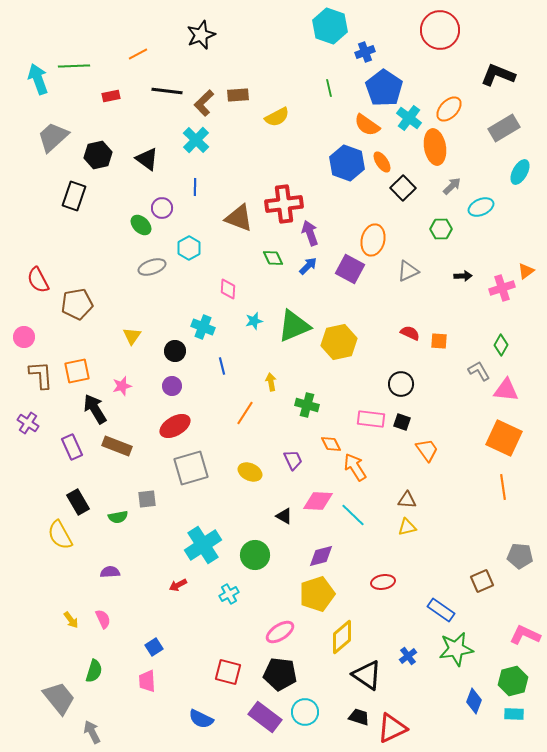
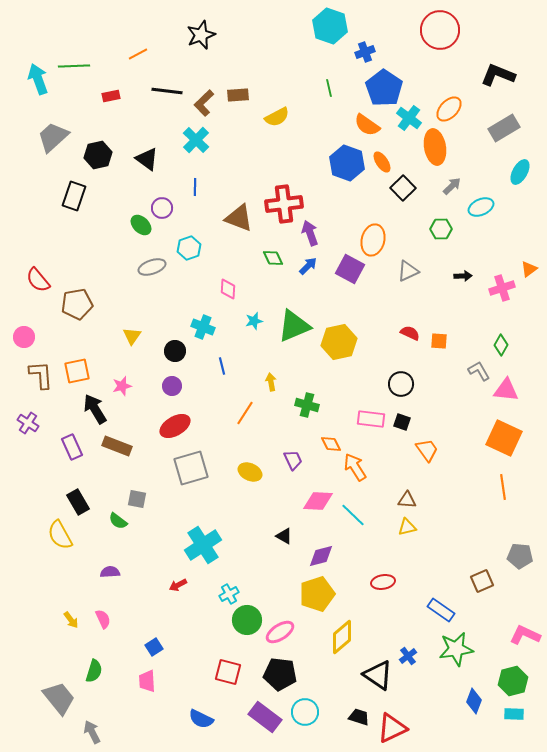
cyan hexagon at (189, 248): rotated 10 degrees clockwise
orange triangle at (526, 271): moved 3 px right, 2 px up
red semicircle at (38, 280): rotated 12 degrees counterclockwise
gray square at (147, 499): moved 10 px left; rotated 18 degrees clockwise
black triangle at (284, 516): moved 20 px down
green semicircle at (118, 517): moved 4 px down; rotated 48 degrees clockwise
green circle at (255, 555): moved 8 px left, 65 px down
black triangle at (367, 675): moved 11 px right
